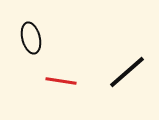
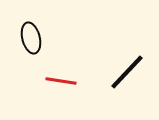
black line: rotated 6 degrees counterclockwise
